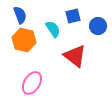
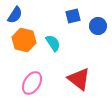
blue semicircle: moved 5 px left; rotated 54 degrees clockwise
cyan semicircle: moved 14 px down
red triangle: moved 4 px right, 23 px down
